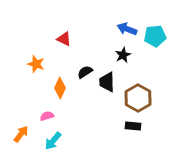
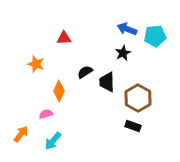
red triangle: moved 1 px up; rotated 28 degrees counterclockwise
black star: moved 2 px up
orange diamond: moved 1 px left, 3 px down
pink semicircle: moved 1 px left, 2 px up
black rectangle: rotated 14 degrees clockwise
